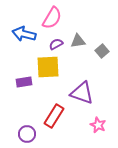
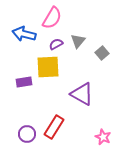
gray triangle: rotated 42 degrees counterclockwise
gray square: moved 2 px down
purple triangle: moved 1 px down; rotated 10 degrees clockwise
red rectangle: moved 11 px down
pink star: moved 5 px right, 12 px down
